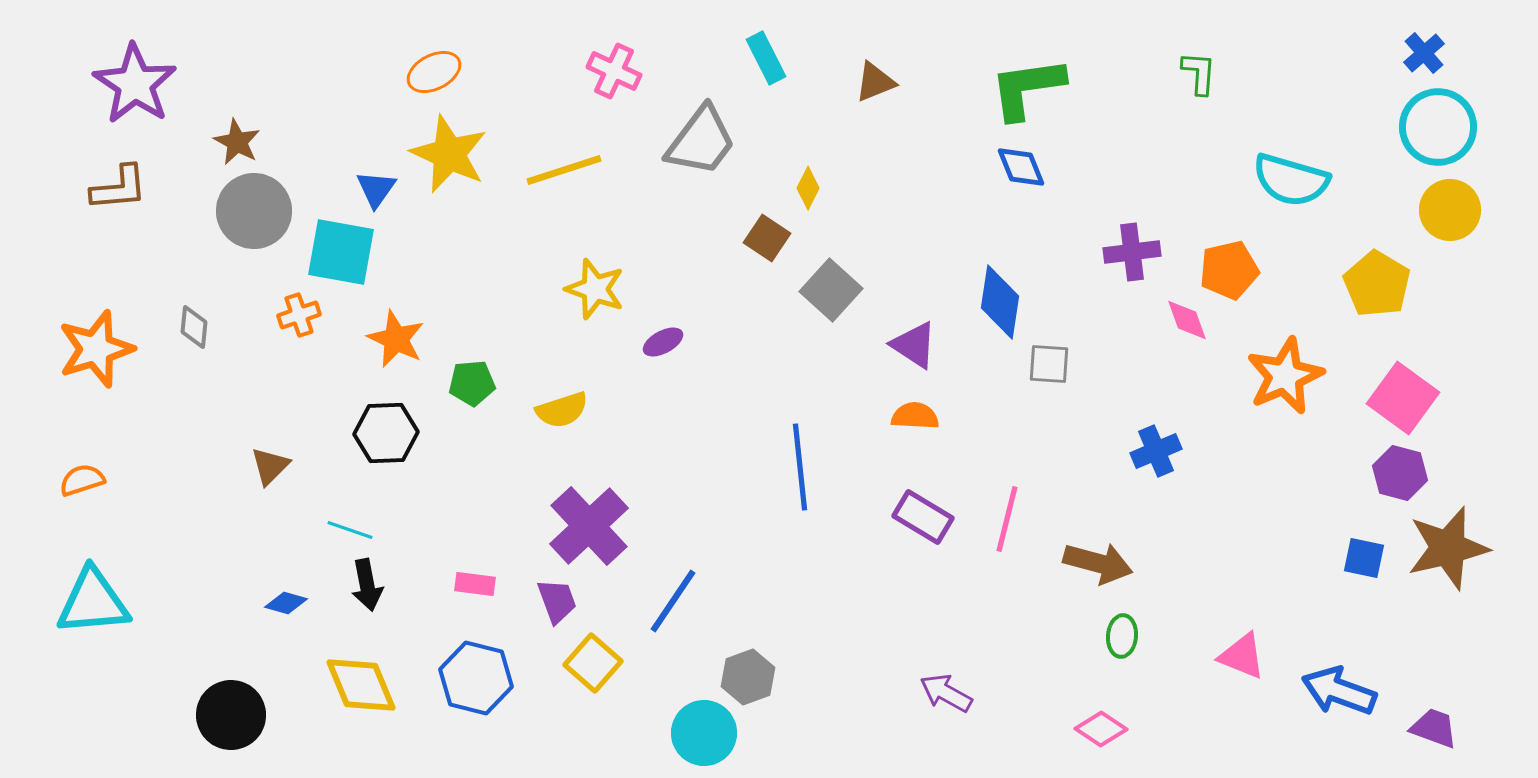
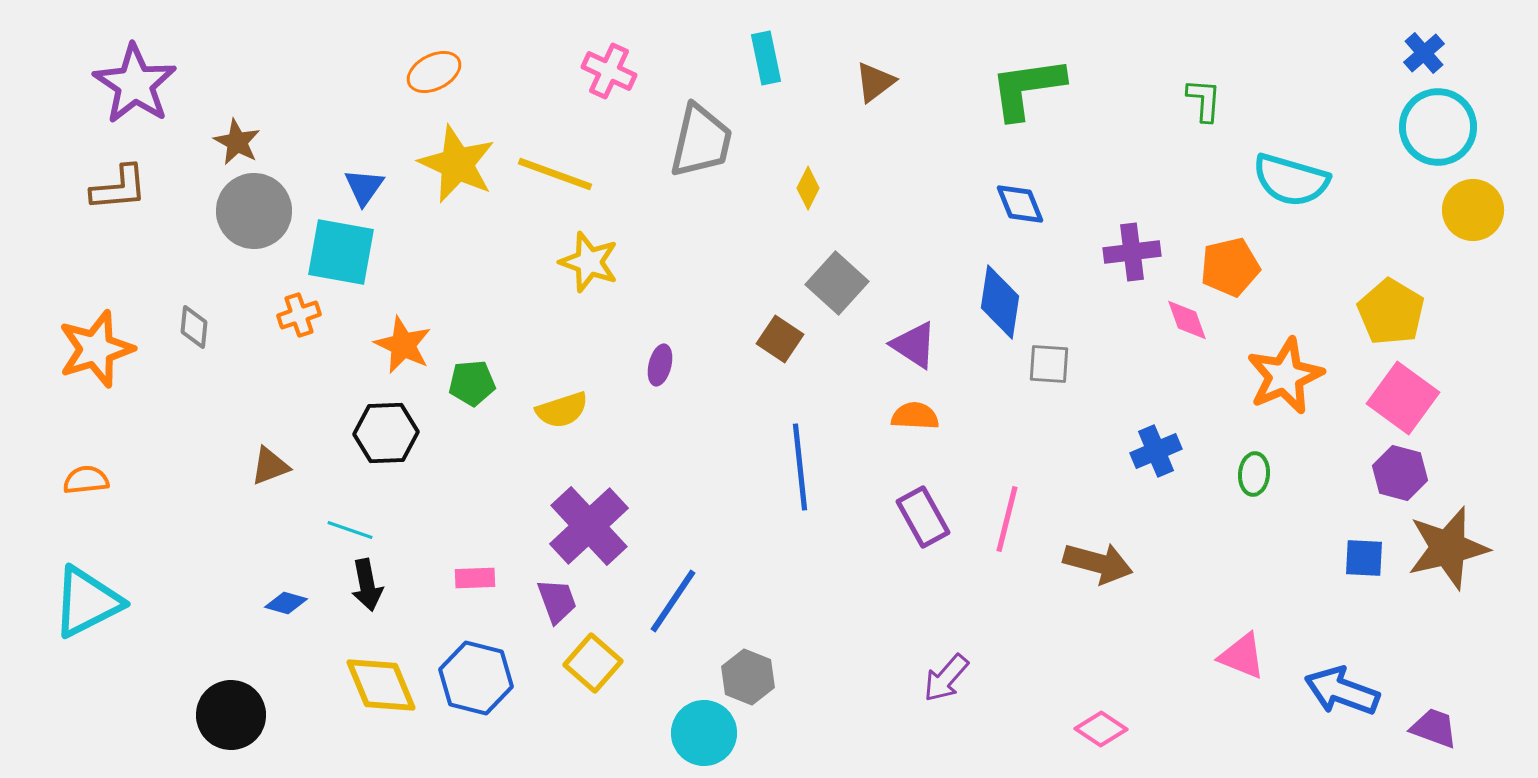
cyan rectangle at (766, 58): rotated 15 degrees clockwise
pink cross at (614, 71): moved 5 px left
green L-shape at (1199, 73): moved 5 px right, 27 px down
brown triangle at (875, 82): rotated 15 degrees counterclockwise
gray trapezoid at (701, 141): rotated 24 degrees counterclockwise
yellow star at (449, 154): moved 8 px right, 10 px down
blue diamond at (1021, 167): moved 1 px left, 37 px down
yellow line at (564, 170): moved 9 px left, 4 px down; rotated 38 degrees clockwise
blue triangle at (376, 189): moved 12 px left, 2 px up
yellow circle at (1450, 210): moved 23 px right
brown square at (767, 238): moved 13 px right, 101 px down
orange pentagon at (1229, 270): moved 1 px right, 3 px up
yellow pentagon at (1377, 284): moved 14 px right, 28 px down
yellow star at (595, 289): moved 6 px left, 27 px up
gray square at (831, 290): moved 6 px right, 7 px up
orange star at (396, 339): moved 7 px right, 6 px down
purple ellipse at (663, 342): moved 3 px left, 23 px down; rotated 48 degrees counterclockwise
brown triangle at (270, 466): rotated 24 degrees clockwise
orange semicircle at (82, 480): moved 4 px right; rotated 12 degrees clockwise
purple rectangle at (923, 517): rotated 30 degrees clockwise
blue square at (1364, 558): rotated 9 degrees counterclockwise
pink rectangle at (475, 584): moved 6 px up; rotated 9 degrees counterclockwise
cyan triangle at (93, 602): moved 6 px left; rotated 22 degrees counterclockwise
green ellipse at (1122, 636): moved 132 px right, 162 px up
gray hexagon at (748, 677): rotated 18 degrees counterclockwise
yellow diamond at (361, 685): moved 20 px right
blue arrow at (1339, 691): moved 3 px right
purple arrow at (946, 693): moved 15 px up; rotated 78 degrees counterclockwise
